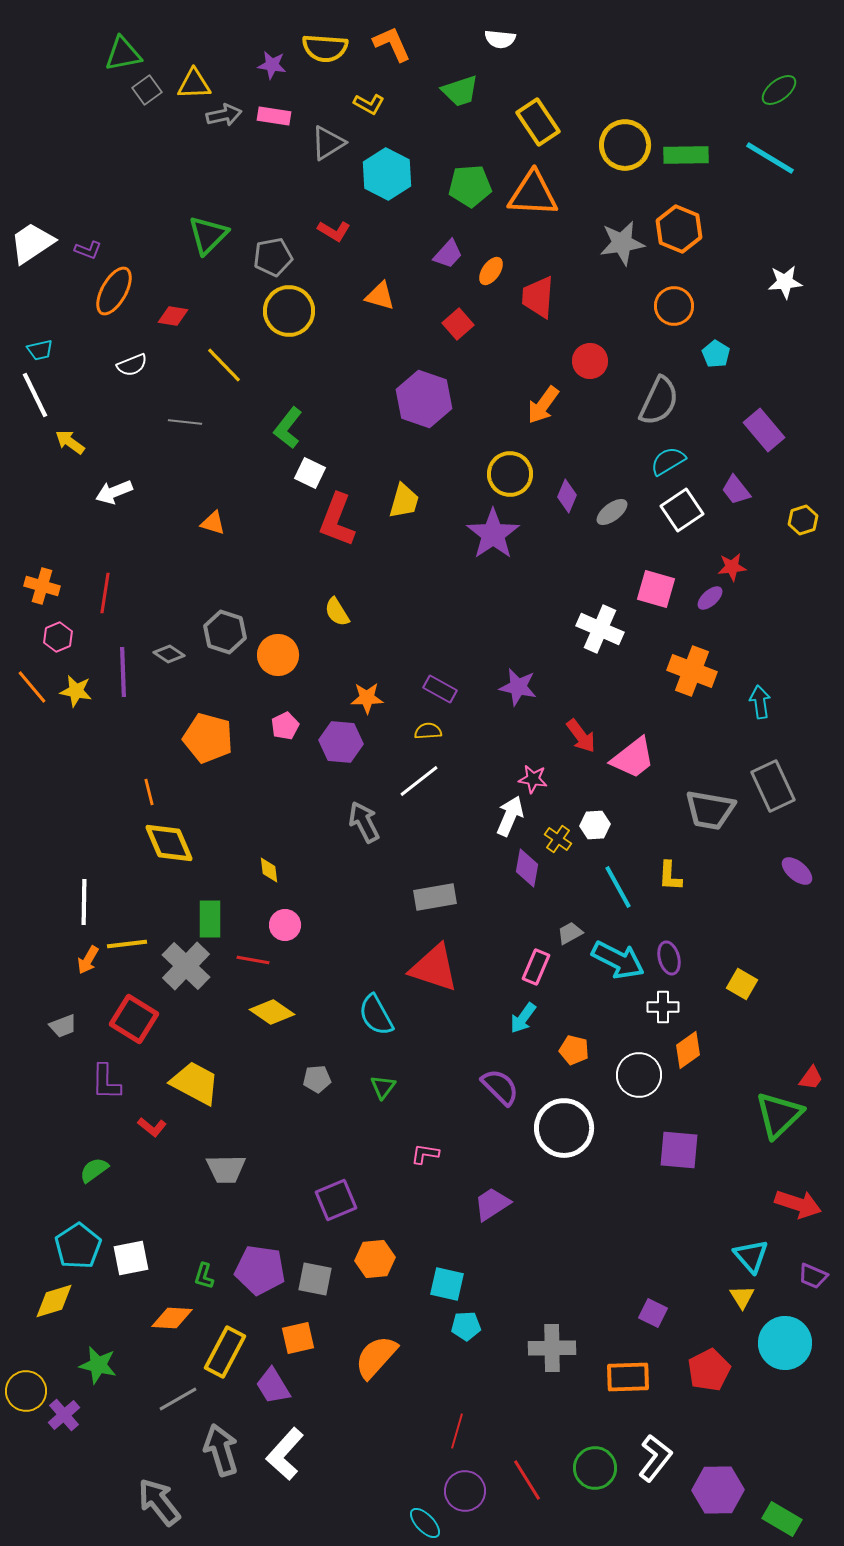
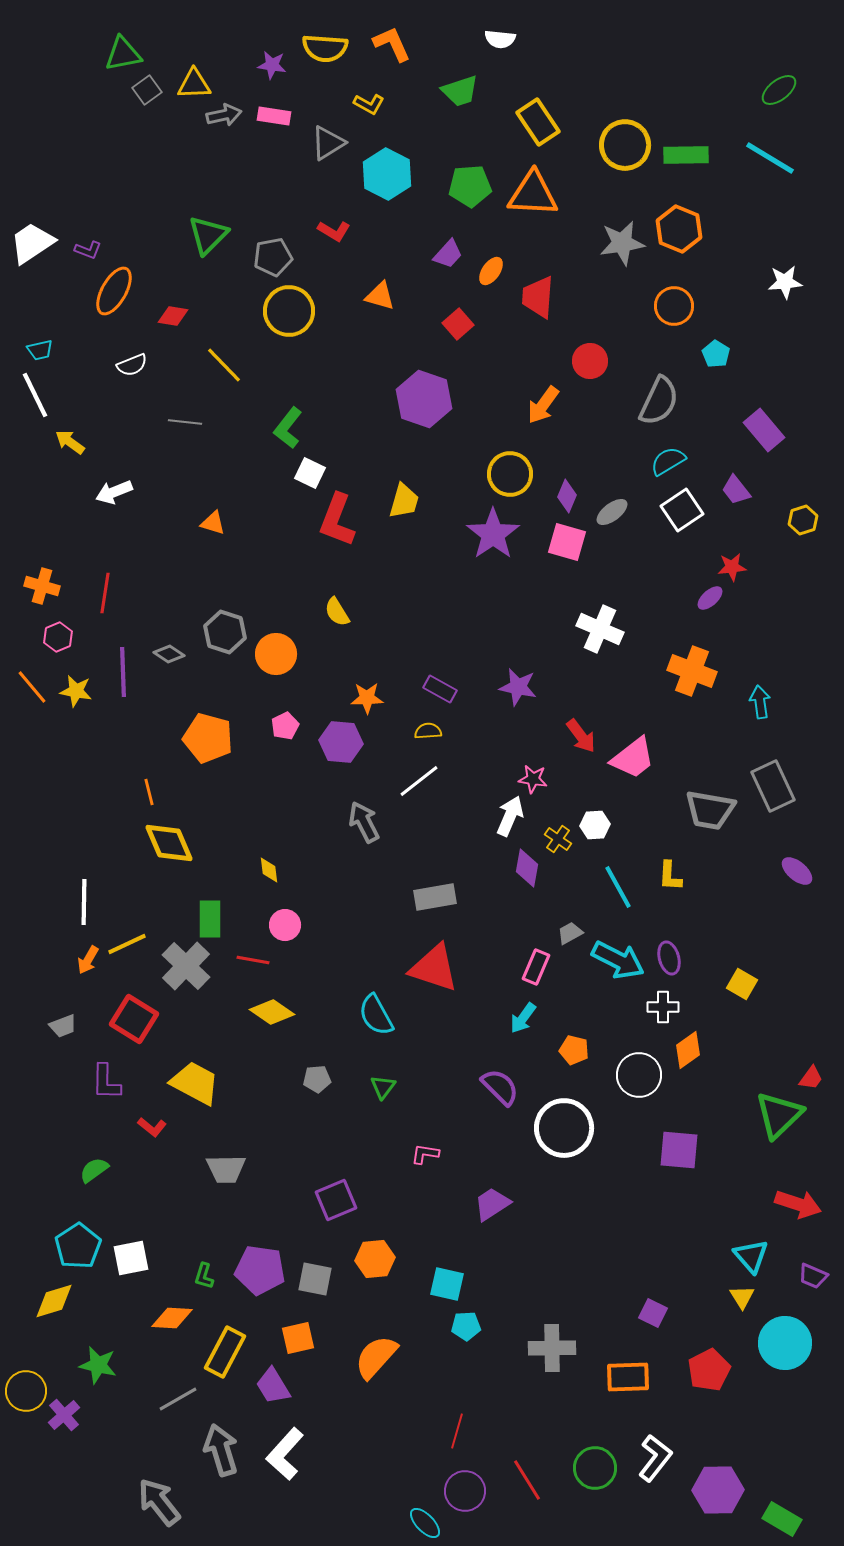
pink square at (656, 589): moved 89 px left, 47 px up
orange circle at (278, 655): moved 2 px left, 1 px up
yellow line at (127, 944): rotated 18 degrees counterclockwise
